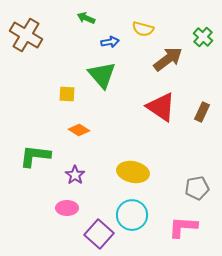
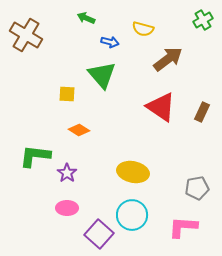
green cross: moved 17 px up; rotated 18 degrees clockwise
blue arrow: rotated 24 degrees clockwise
purple star: moved 8 px left, 2 px up
